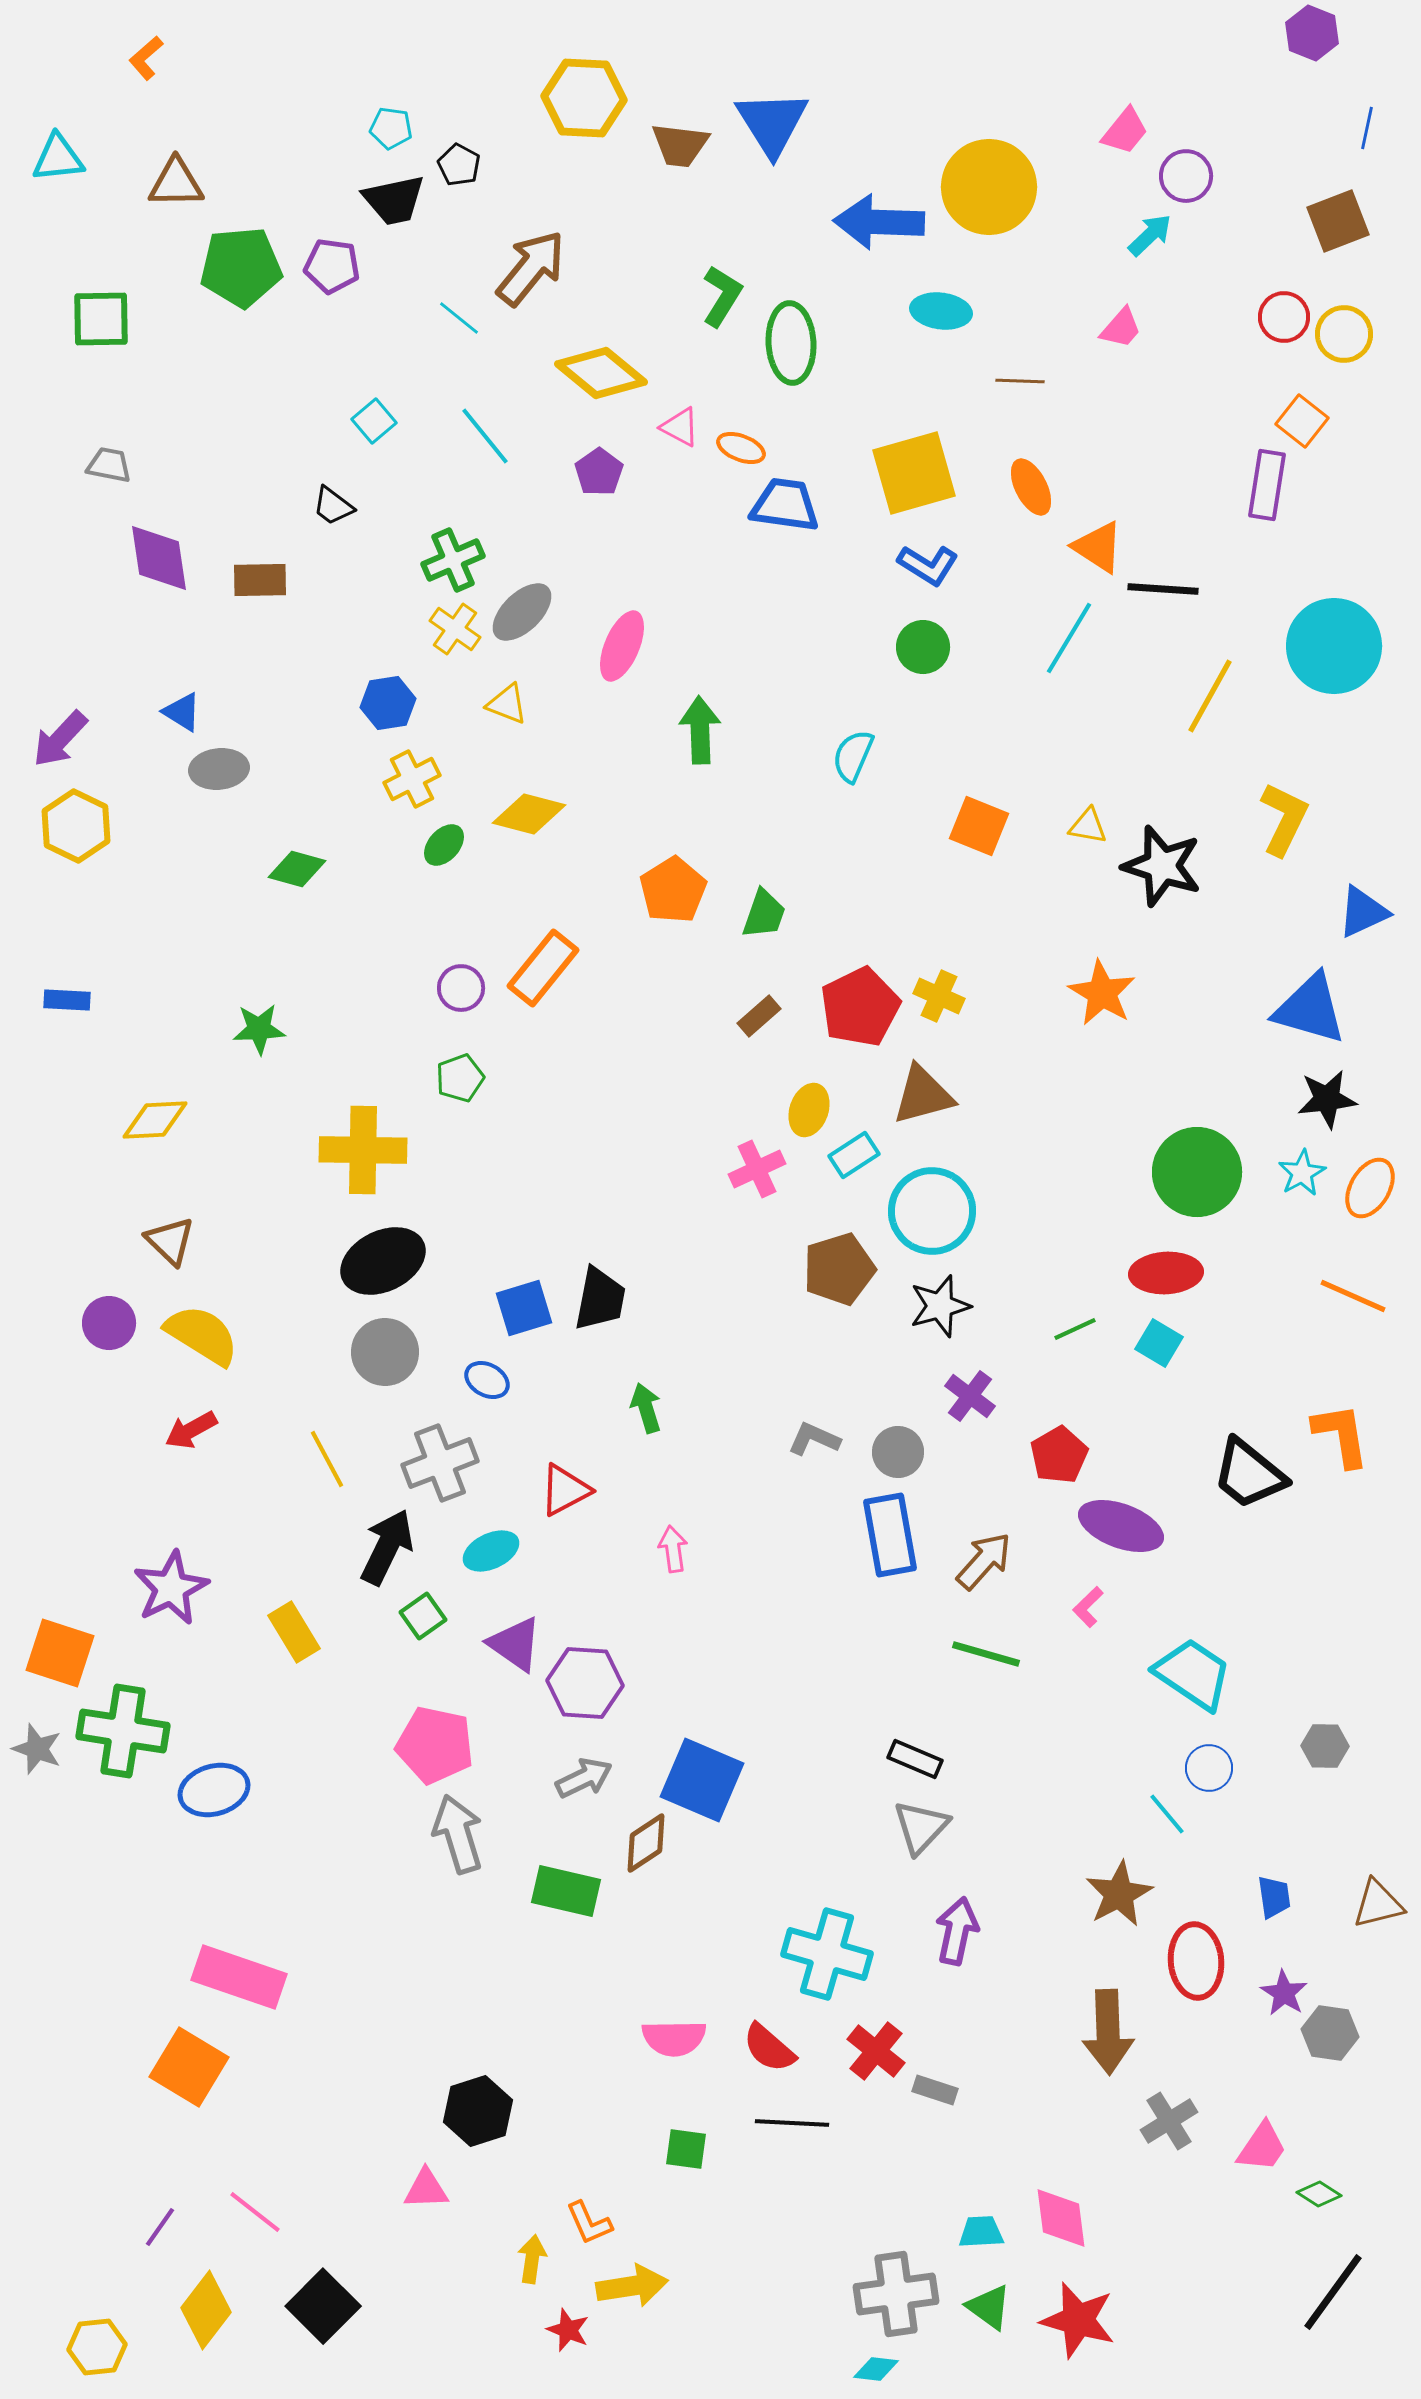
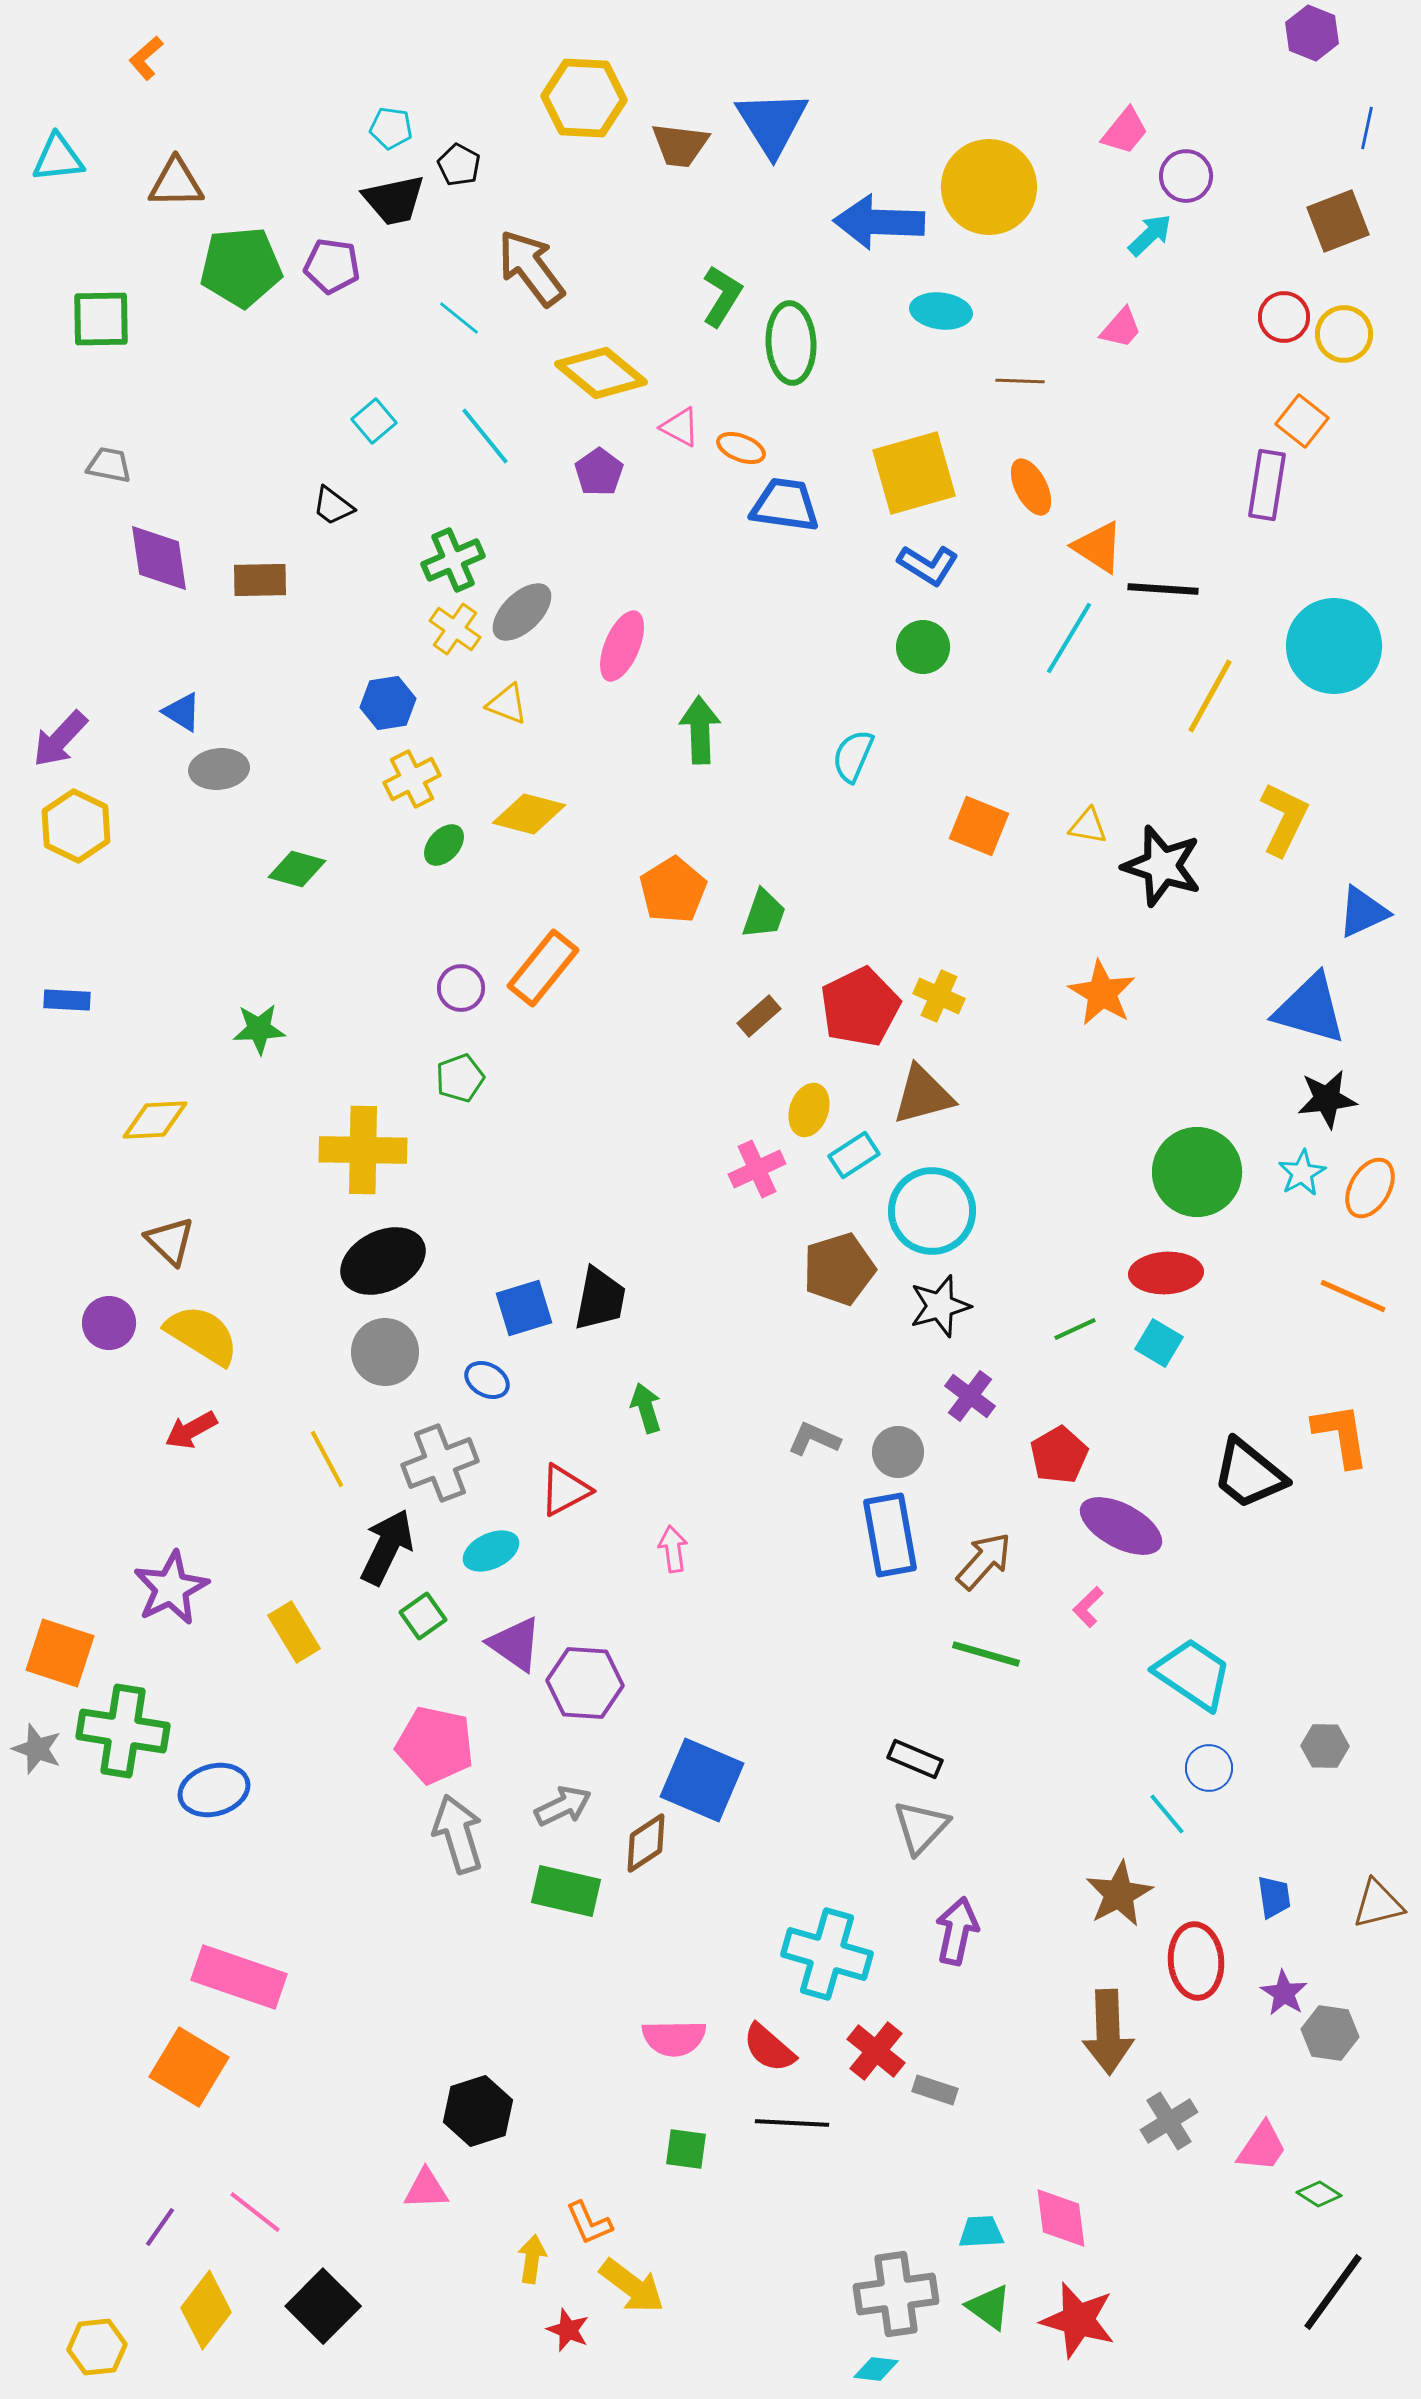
brown arrow at (531, 268): rotated 76 degrees counterclockwise
purple ellipse at (1121, 1526): rotated 8 degrees clockwise
gray arrow at (584, 1778): moved 21 px left, 28 px down
yellow arrow at (632, 2286): rotated 46 degrees clockwise
